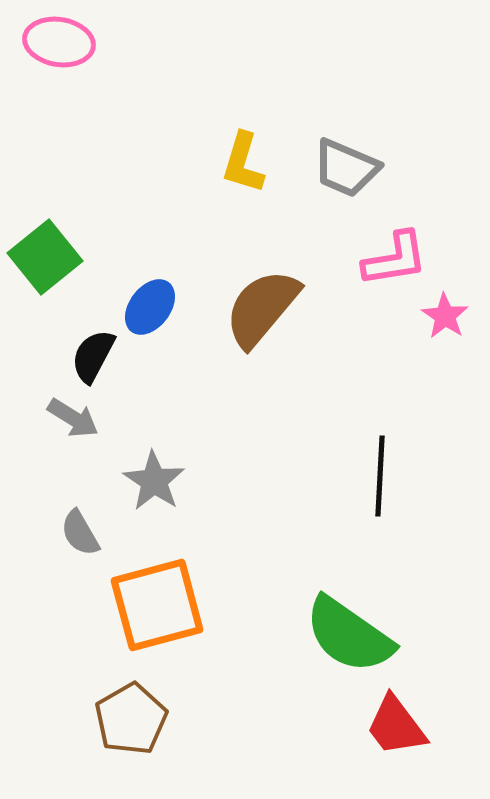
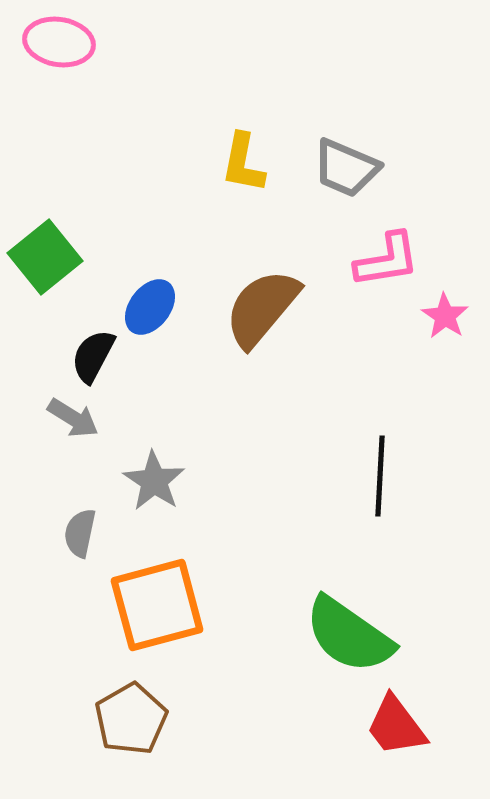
yellow L-shape: rotated 6 degrees counterclockwise
pink L-shape: moved 8 px left, 1 px down
gray semicircle: rotated 42 degrees clockwise
